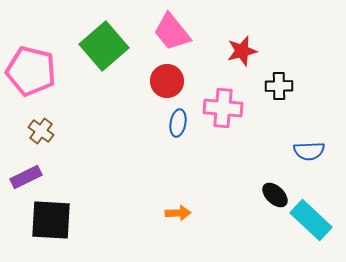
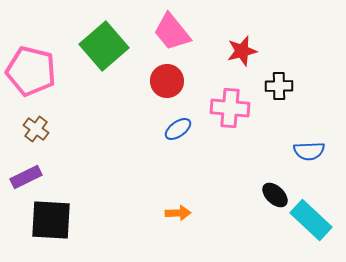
pink cross: moved 7 px right
blue ellipse: moved 6 px down; rotated 44 degrees clockwise
brown cross: moved 5 px left, 2 px up
